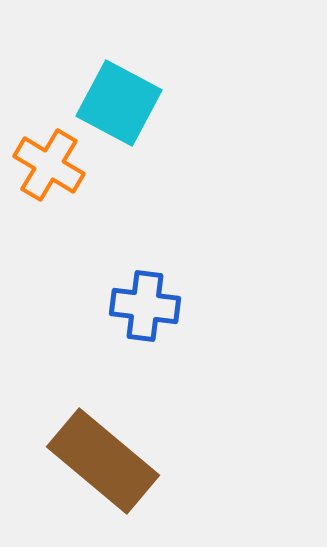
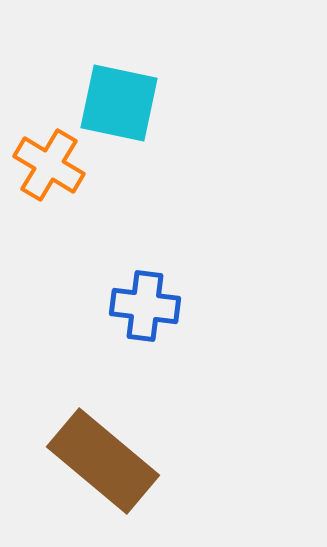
cyan square: rotated 16 degrees counterclockwise
